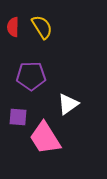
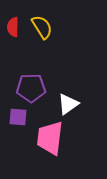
purple pentagon: moved 12 px down
pink trapezoid: moved 5 px right; rotated 39 degrees clockwise
